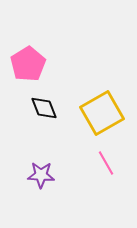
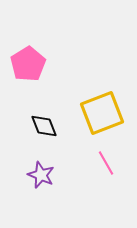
black diamond: moved 18 px down
yellow square: rotated 9 degrees clockwise
purple star: rotated 20 degrees clockwise
